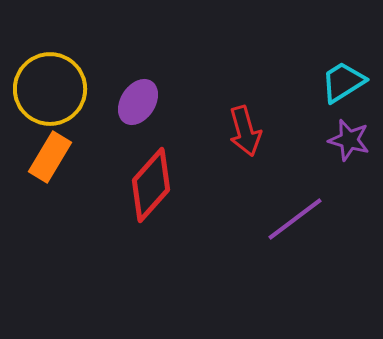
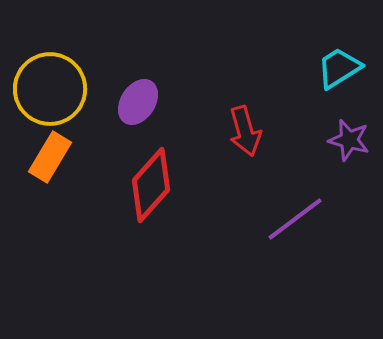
cyan trapezoid: moved 4 px left, 14 px up
